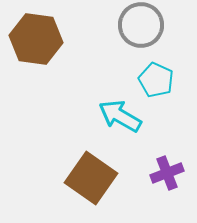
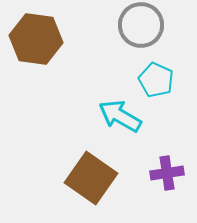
purple cross: rotated 12 degrees clockwise
